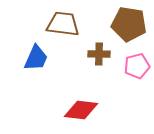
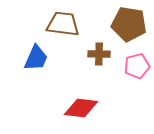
red diamond: moved 2 px up
